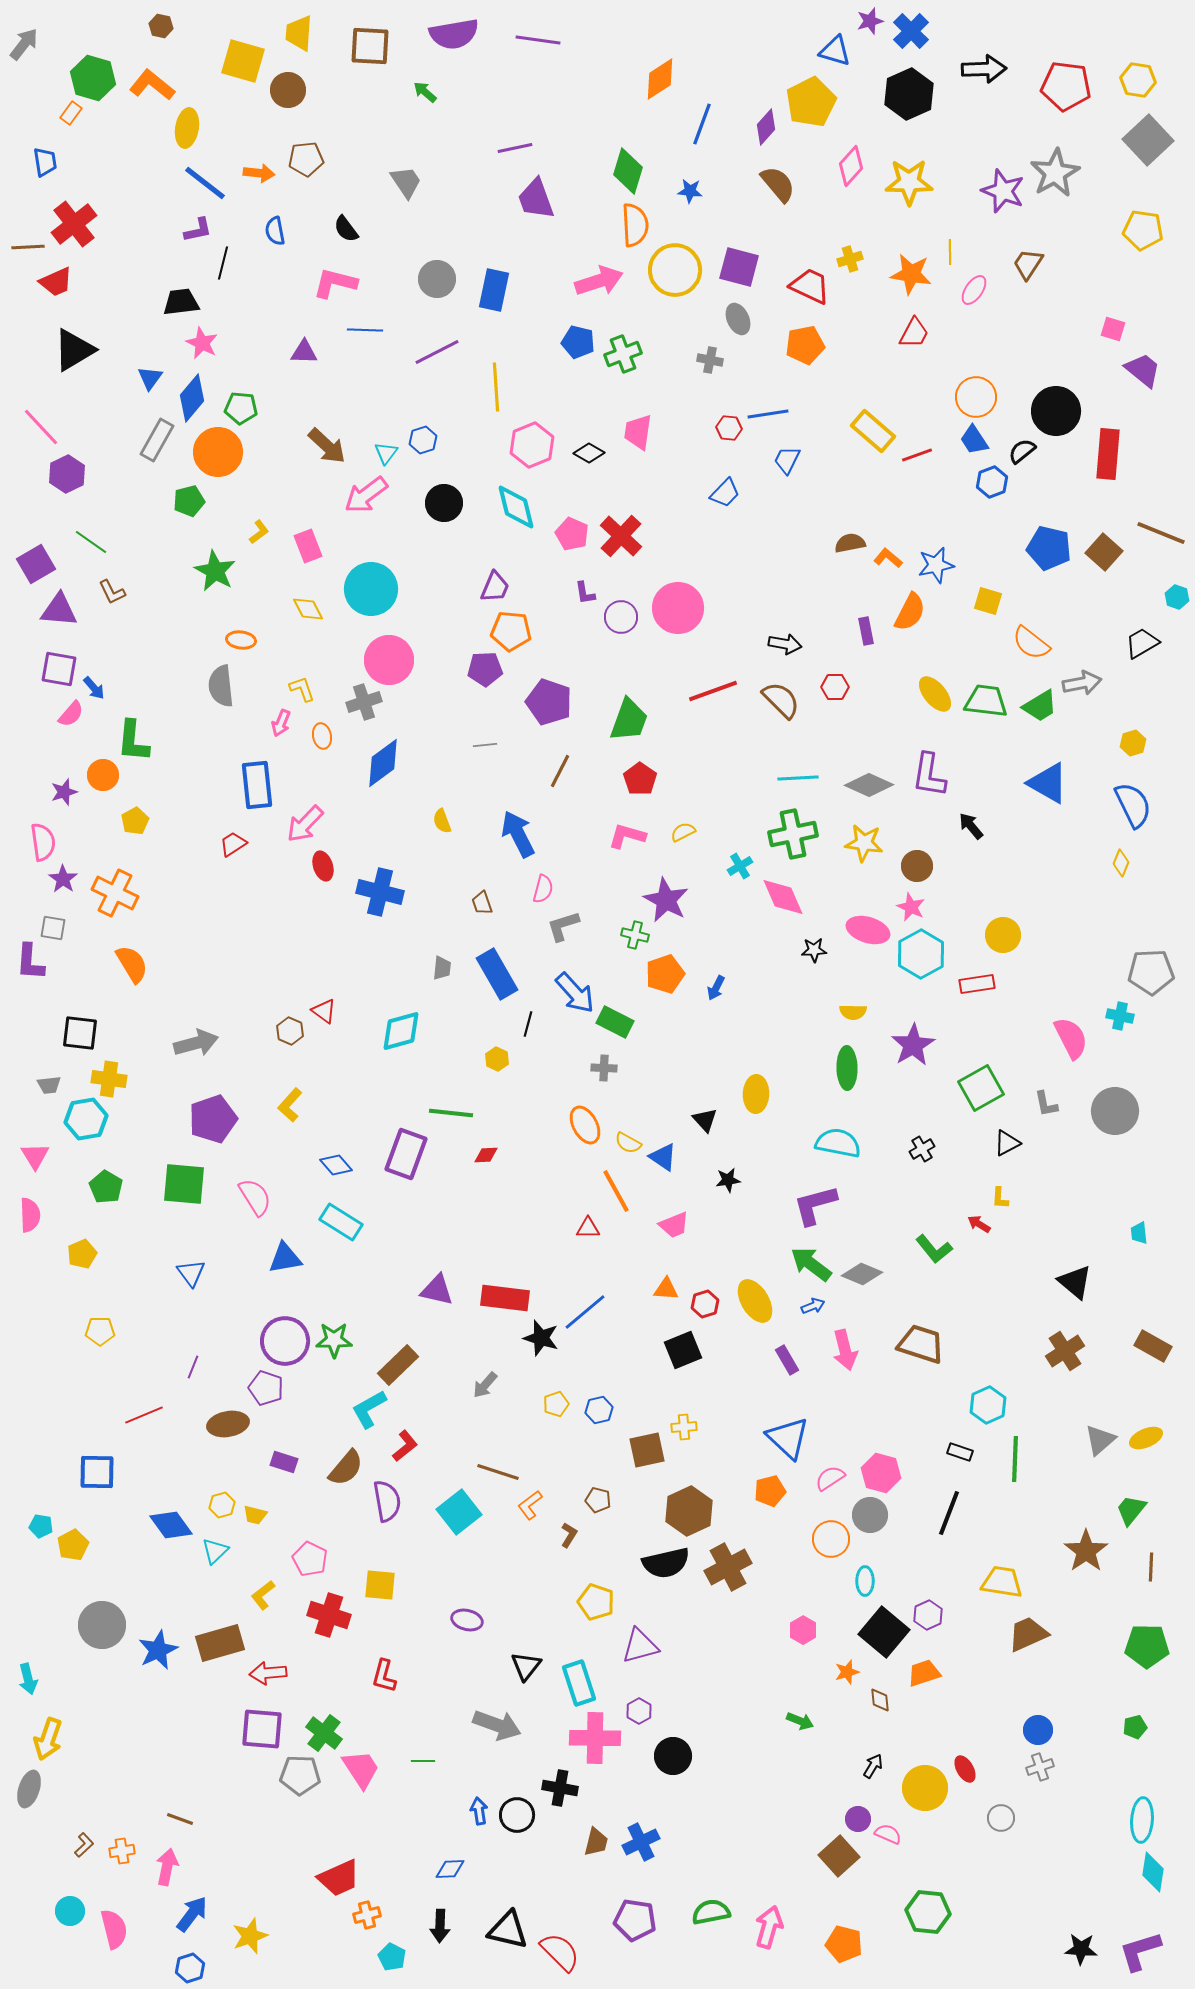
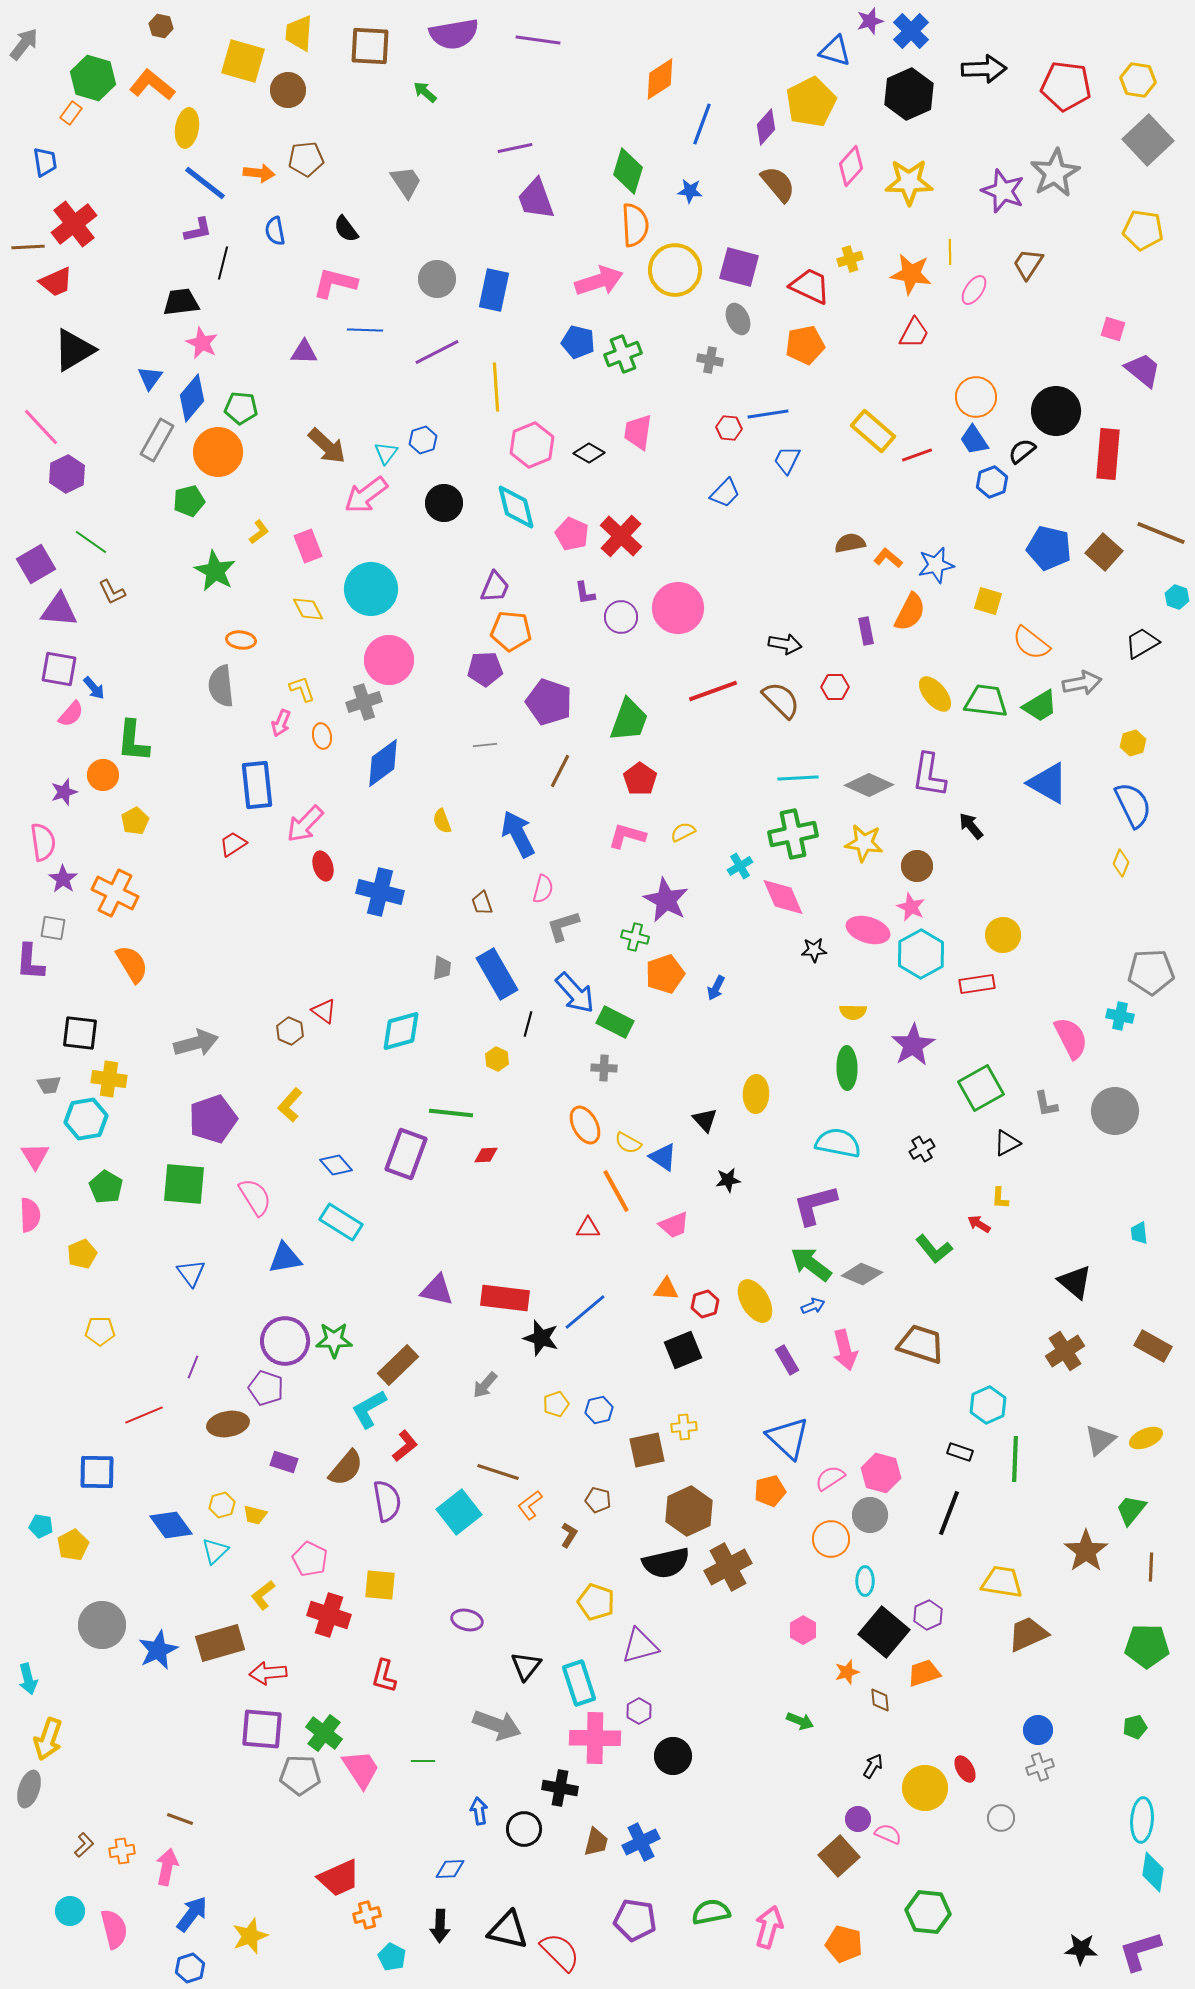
green cross at (635, 935): moved 2 px down
black circle at (517, 1815): moved 7 px right, 14 px down
